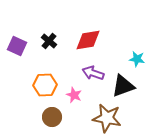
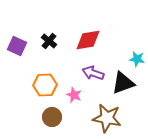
black triangle: moved 3 px up
